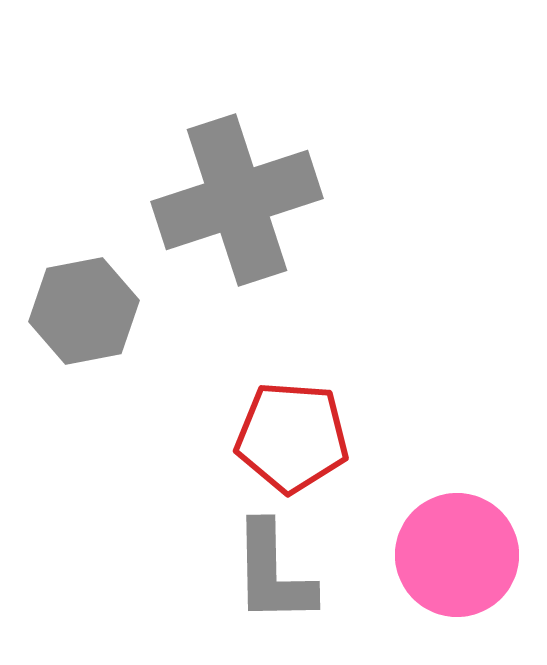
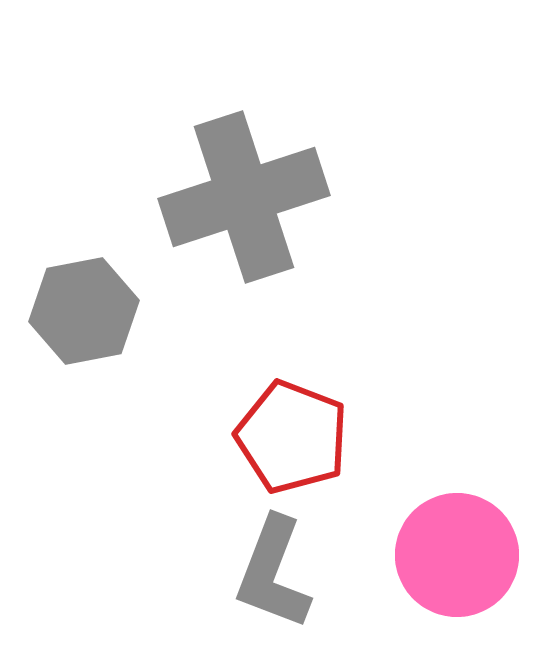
gray cross: moved 7 px right, 3 px up
red pentagon: rotated 17 degrees clockwise
gray L-shape: rotated 22 degrees clockwise
